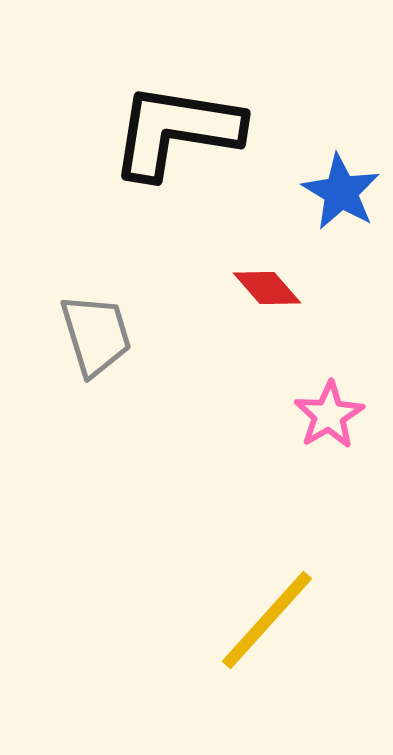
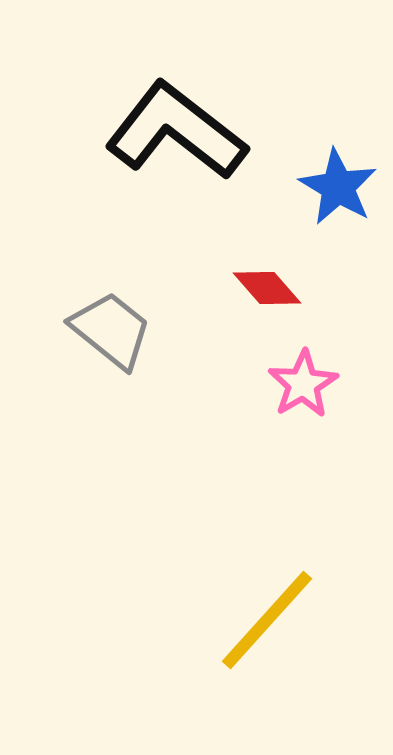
black L-shape: rotated 29 degrees clockwise
blue star: moved 3 px left, 5 px up
gray trapezoid: moved 15 px right, 5 px up; rotated 34 degrees counterclockwise
pink star: moved 26 px left, 31 px up
